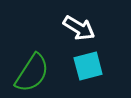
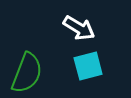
green semicircle: moved 5 px left; rotated 12 degrees counterclockwise
